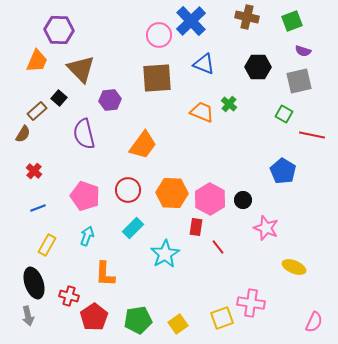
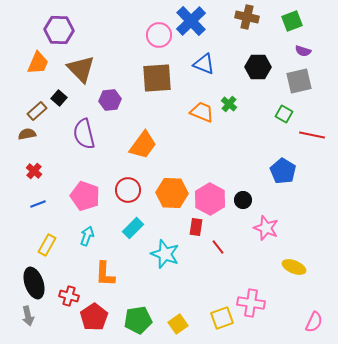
orange trapezoid at (37, 61): moved 1 px right, 2 px down
brown semicircle at (23, 134): moved 4 px right; rotated 132 degrees counterclockwise
blue line at (38, 208): moved 4 px up
cyan star at (165, 254): rotated 20 degrees counterclockwise
